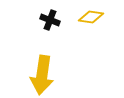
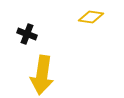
black cross: moved 23 px left, 14 px down
